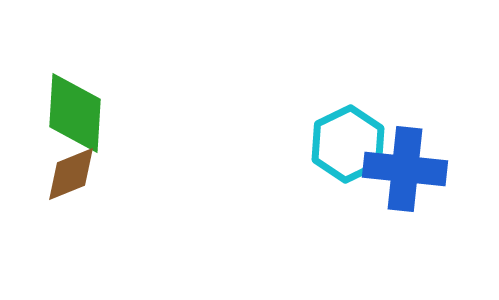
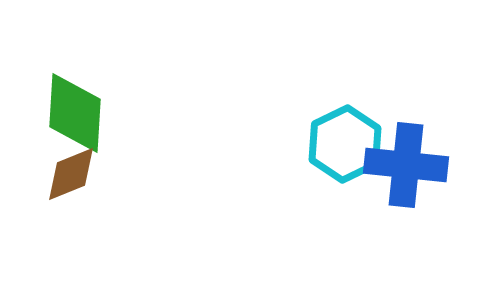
cyan hexagon: moved 3 px left
blue cross: moved 1 px right, 4 px up
